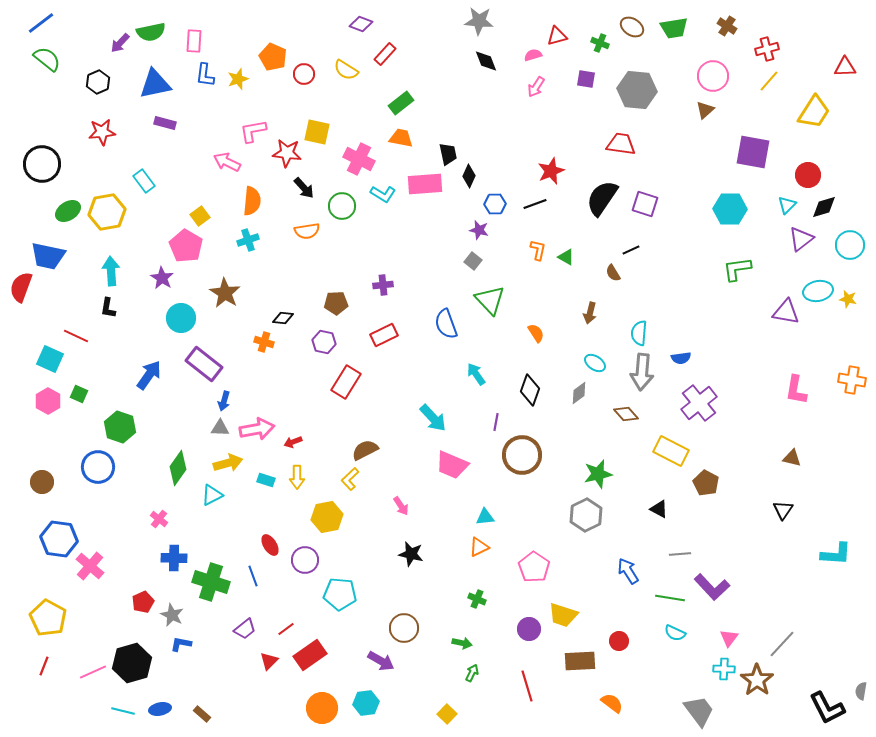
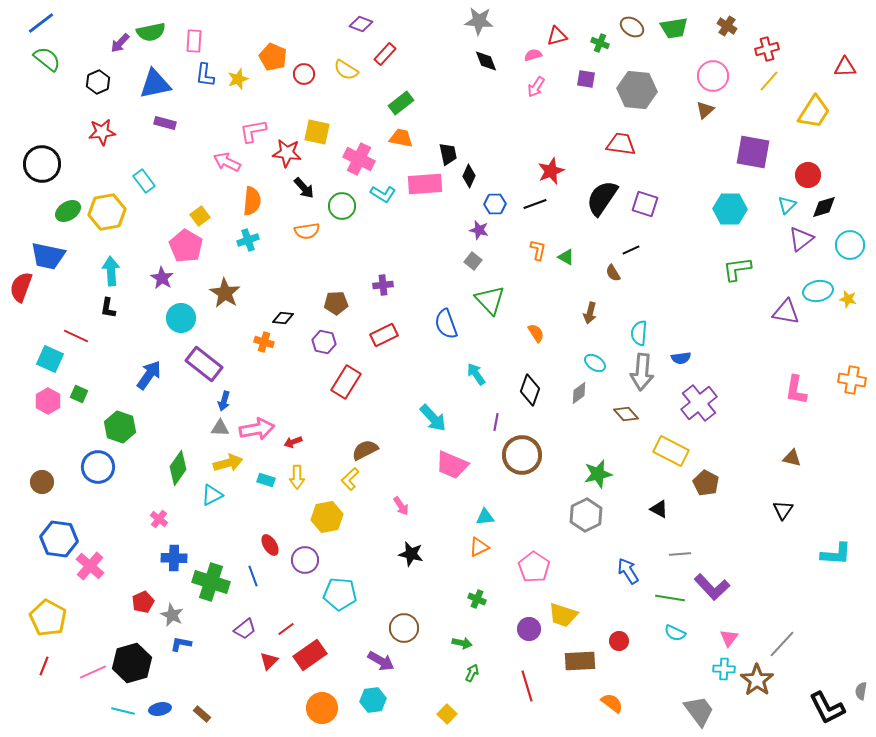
cyan hexagon at (366, 703): moved 7 px right, 3 px up
